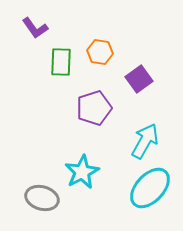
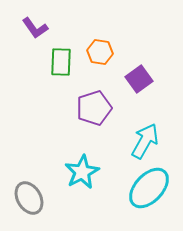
cyan ellipse: moved 1 px left
gray ellipse: moved 13 px left; rotated 44 degrees clockwise
